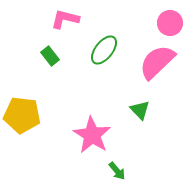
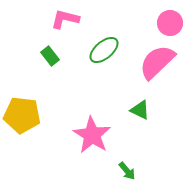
green ellipse: rotated 12 degrees clockwise
green triangle: rotated 20 degrees counterclockwise
green arrow: moved 10 px right
